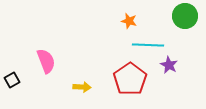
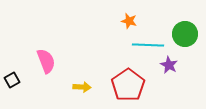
green circle: moved 18 px down
red pentagon: moved 2 px left, 6 px down
